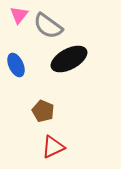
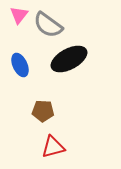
gray semicircle: moved 1 px up
blue ellipse: moved 4 px right
brown pentagon: rotated 20 degrees counterclockwise
red triangle: rotated 10 degrees clockwise
